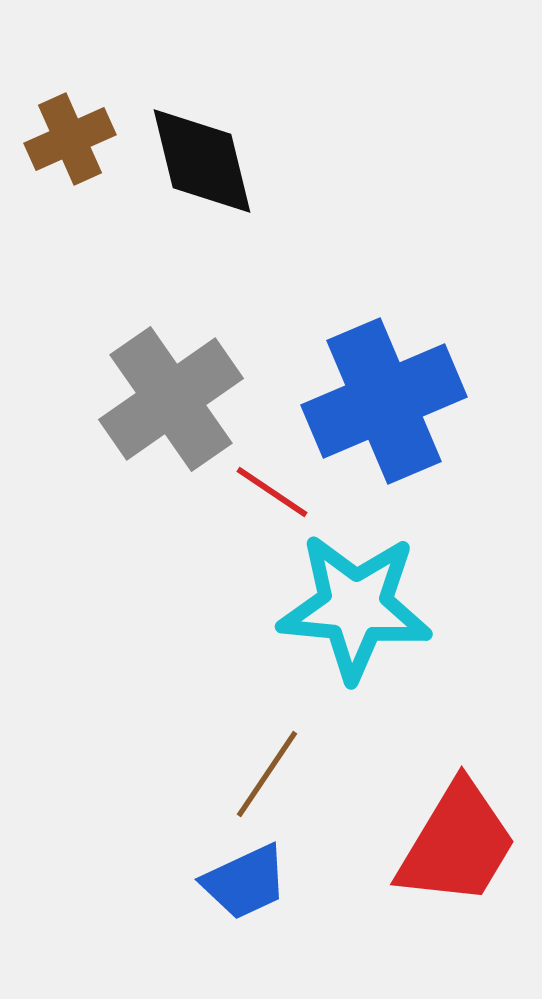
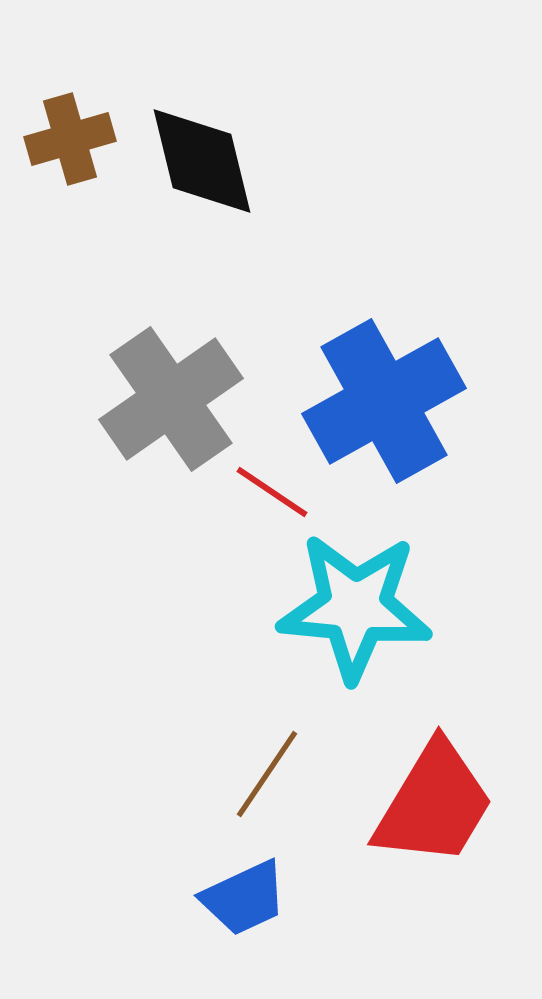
brown cross: rotated 8 degrees clockwise
blue cross: rotated 6 degrees counterclockwise
red trapezoid: moved 23 px left, 40 px up
blue trapezoid: moved 1 px left, 16 px down
